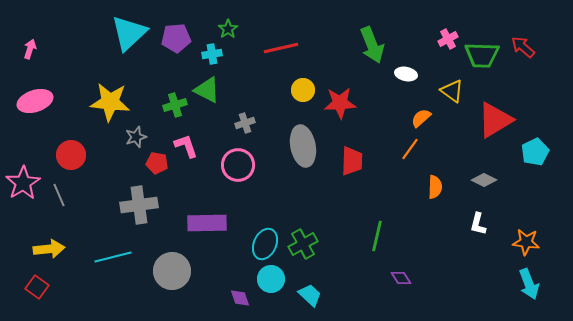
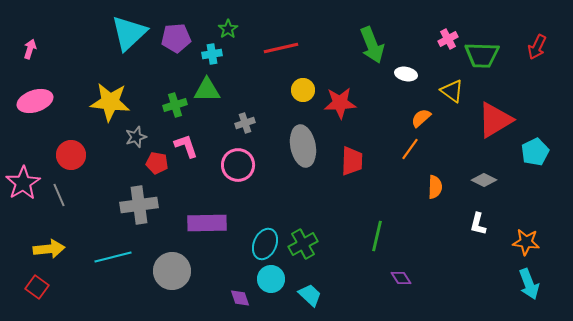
red arrow at (523, 47): moved 14 px right; rotated 105 degrees counterclockwise
green triangle at (207, 90): rotated 28 degrees counterclockwise
